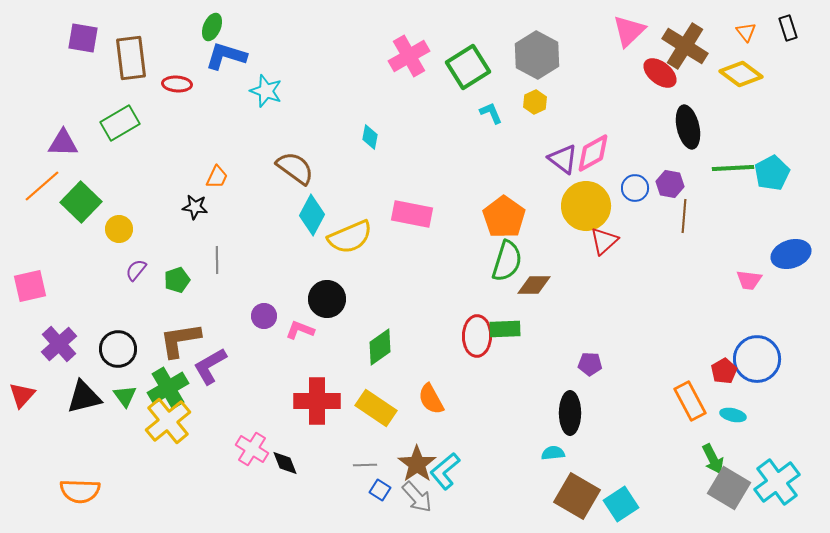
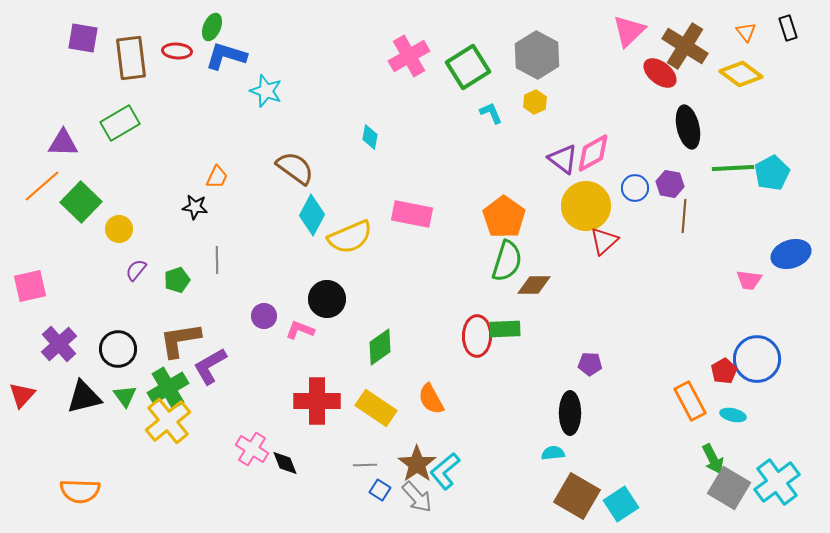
red ellipse at (177, 84): moved 33 px up
